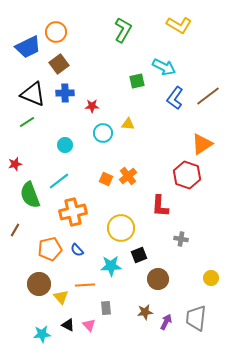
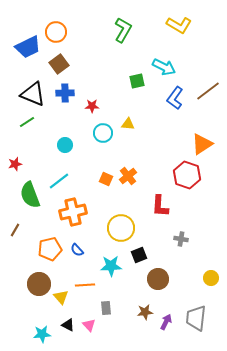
brown line at (208, 96): moved 5 px up
